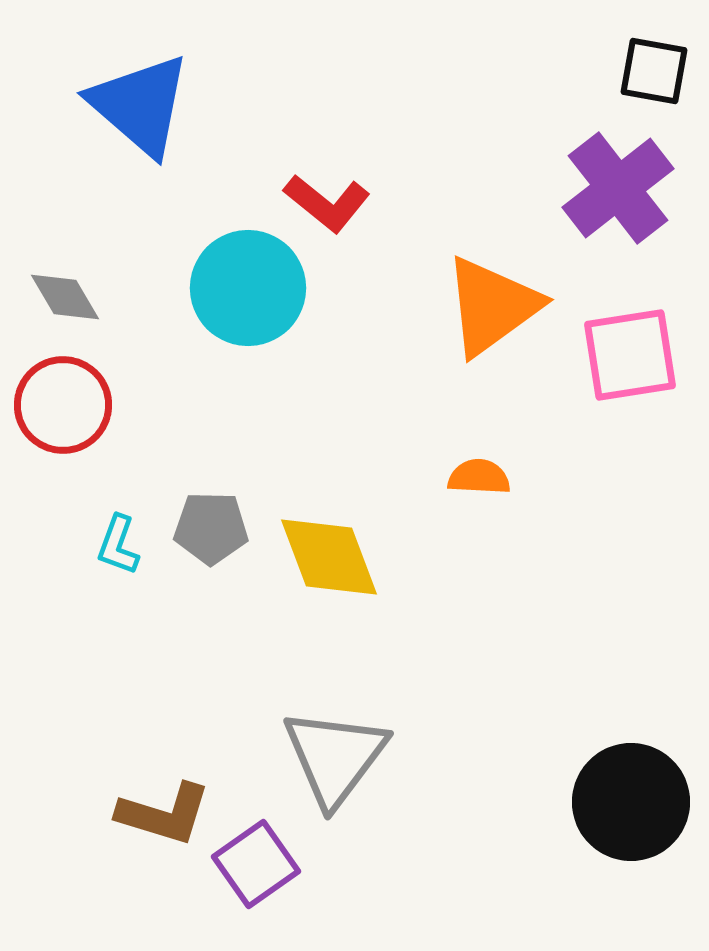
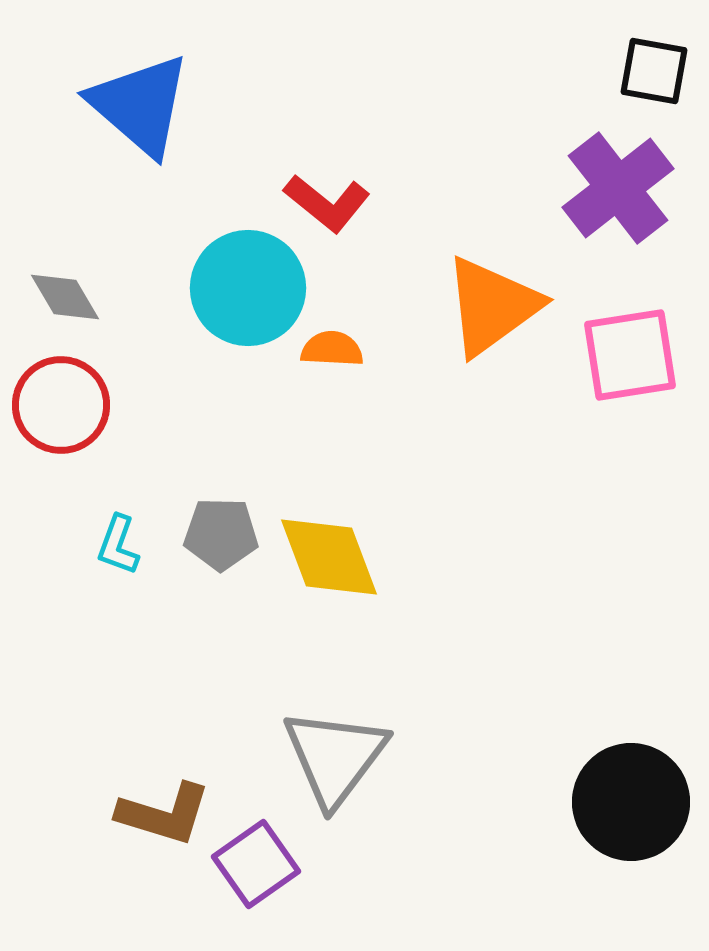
red circle: moved 2 px left
orange semicircle: moved 147 px left, 128 px up
gray pentagon: moved 10 px right, 6 px down
